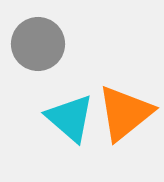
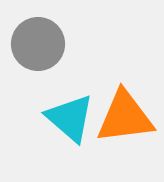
orange triangle: moved 4 px down; rotated 32 degrees clockwise
